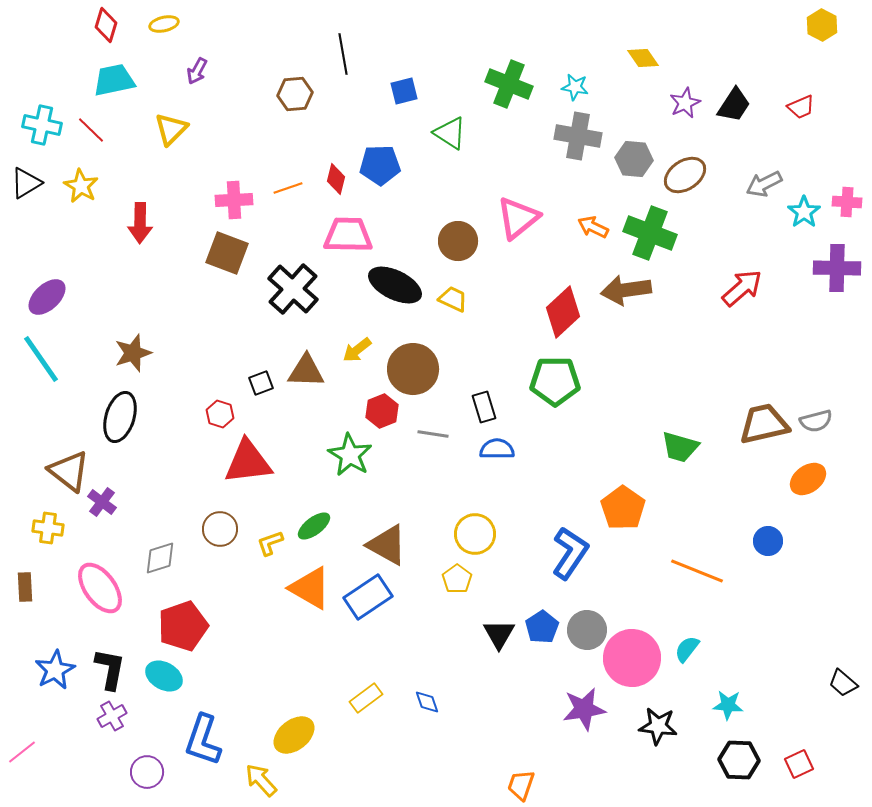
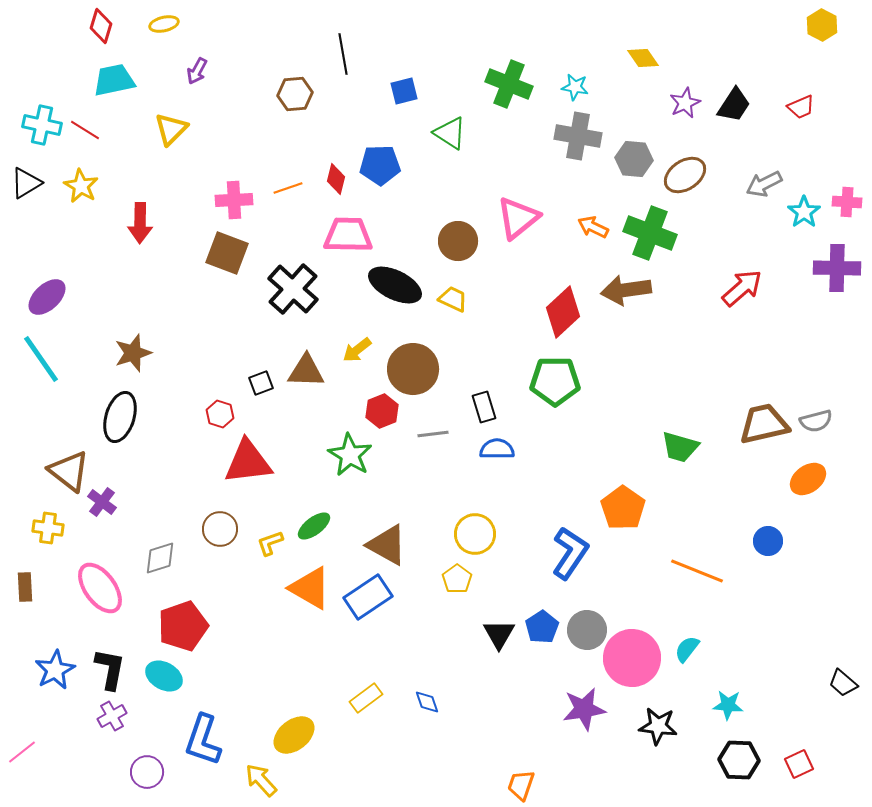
red diamond at (106, 25): moved 5 px left, 1 px down
red line at (91, 130): moved 6 px left; rotated 12 degrees counterclockwise
gray line at (433, 434): rotated 16 degrees counterclockwise
